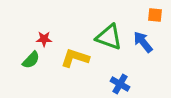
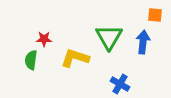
green triangle: rotated 40 degrees clockwise
blue arrow: rotated 45 degrees clockwise
green semicircle: rotated 144 degrees clockwise
